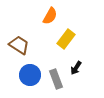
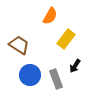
black arrow: moved 1 px left, 2 px up
